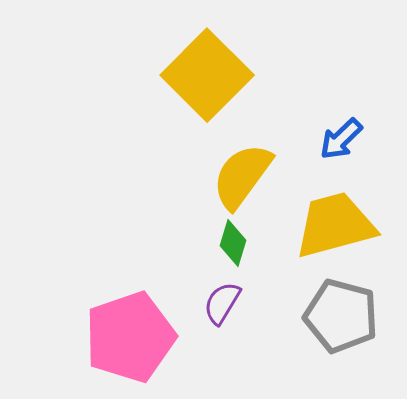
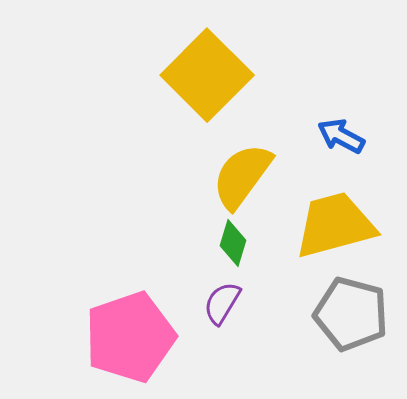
blue arrow: moved 3 px up; rotated 72 degrees clockwise
gray pentagon: moved 10 px right, 2 px up
